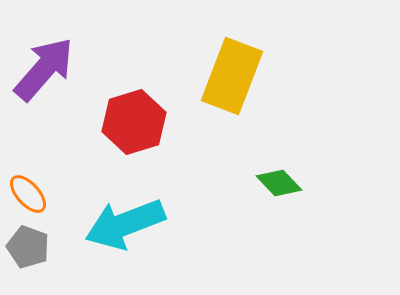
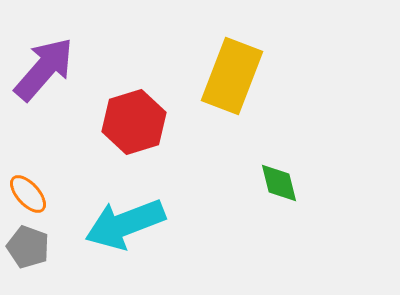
green diamond: rotated 30 degrees clockwise
